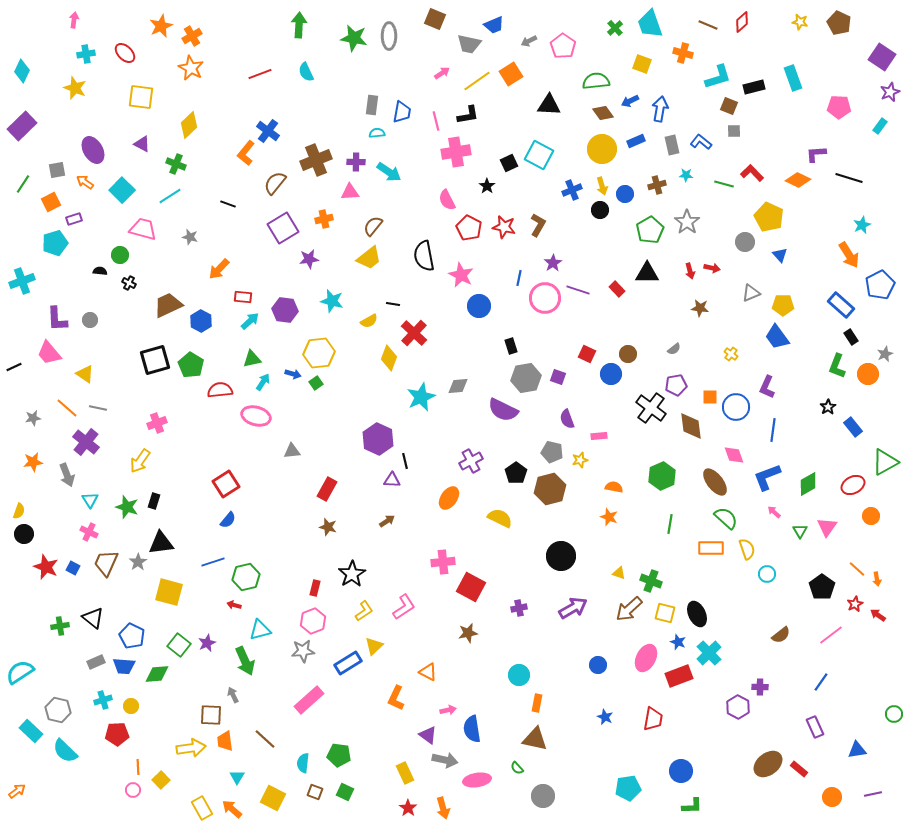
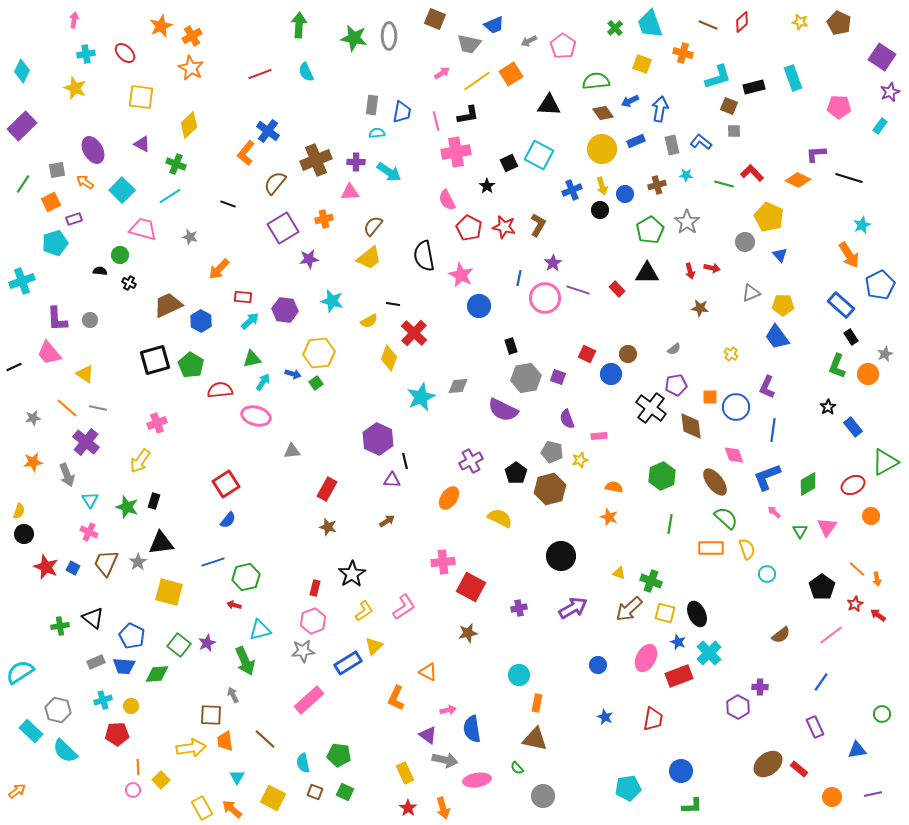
green circle at (894, 714): moved 12 px left
cyan semicircle at (303, 763): rotated 18 degrees counterclockwise
